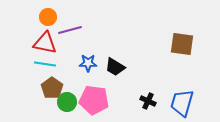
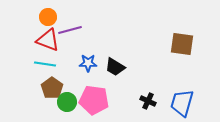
red triangle: moved 3 px right, 3 px up; rotated 10 degrees clockwise
